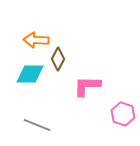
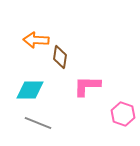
brown diamond: moved 2 px right, 2 px up; rotated 20 degrees counterclockwise
cyan diamond: moved 16 px down
gray line: moved 1 px right, 2 px up
